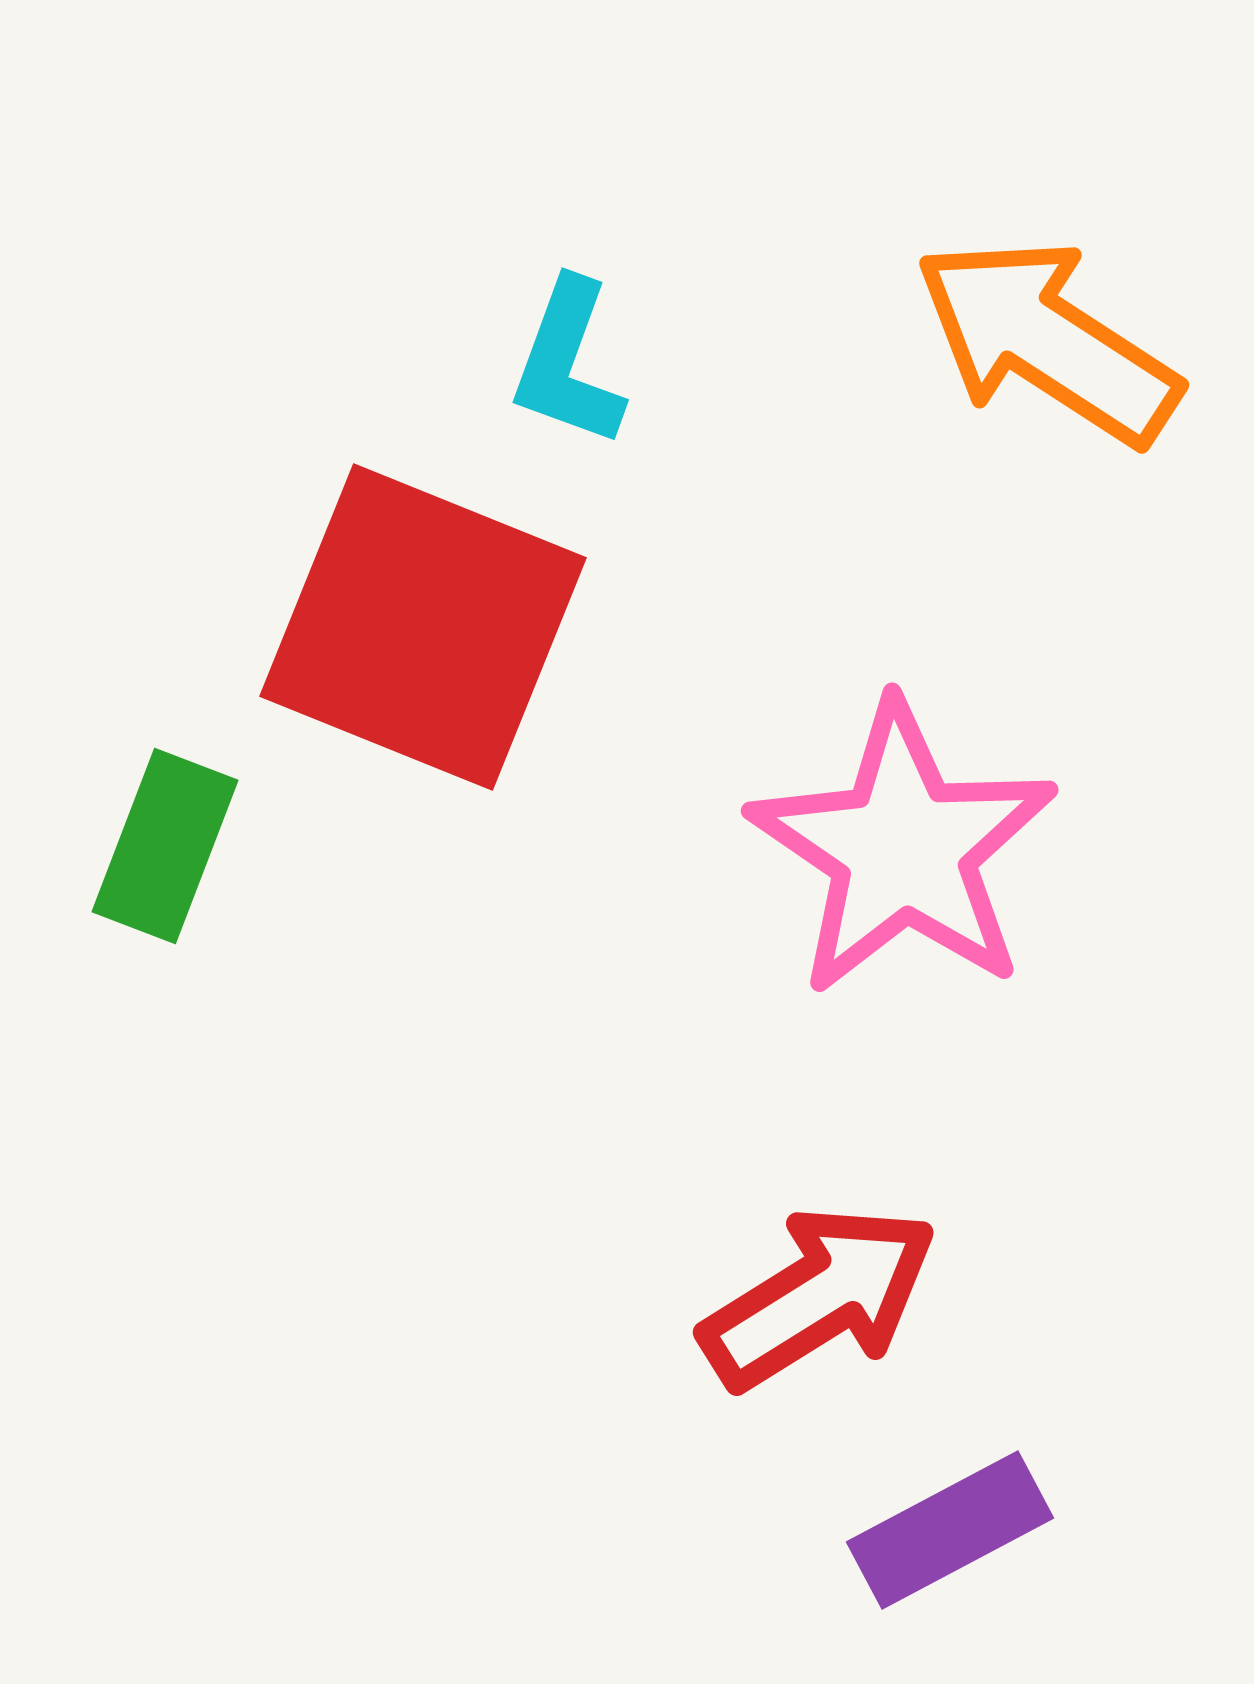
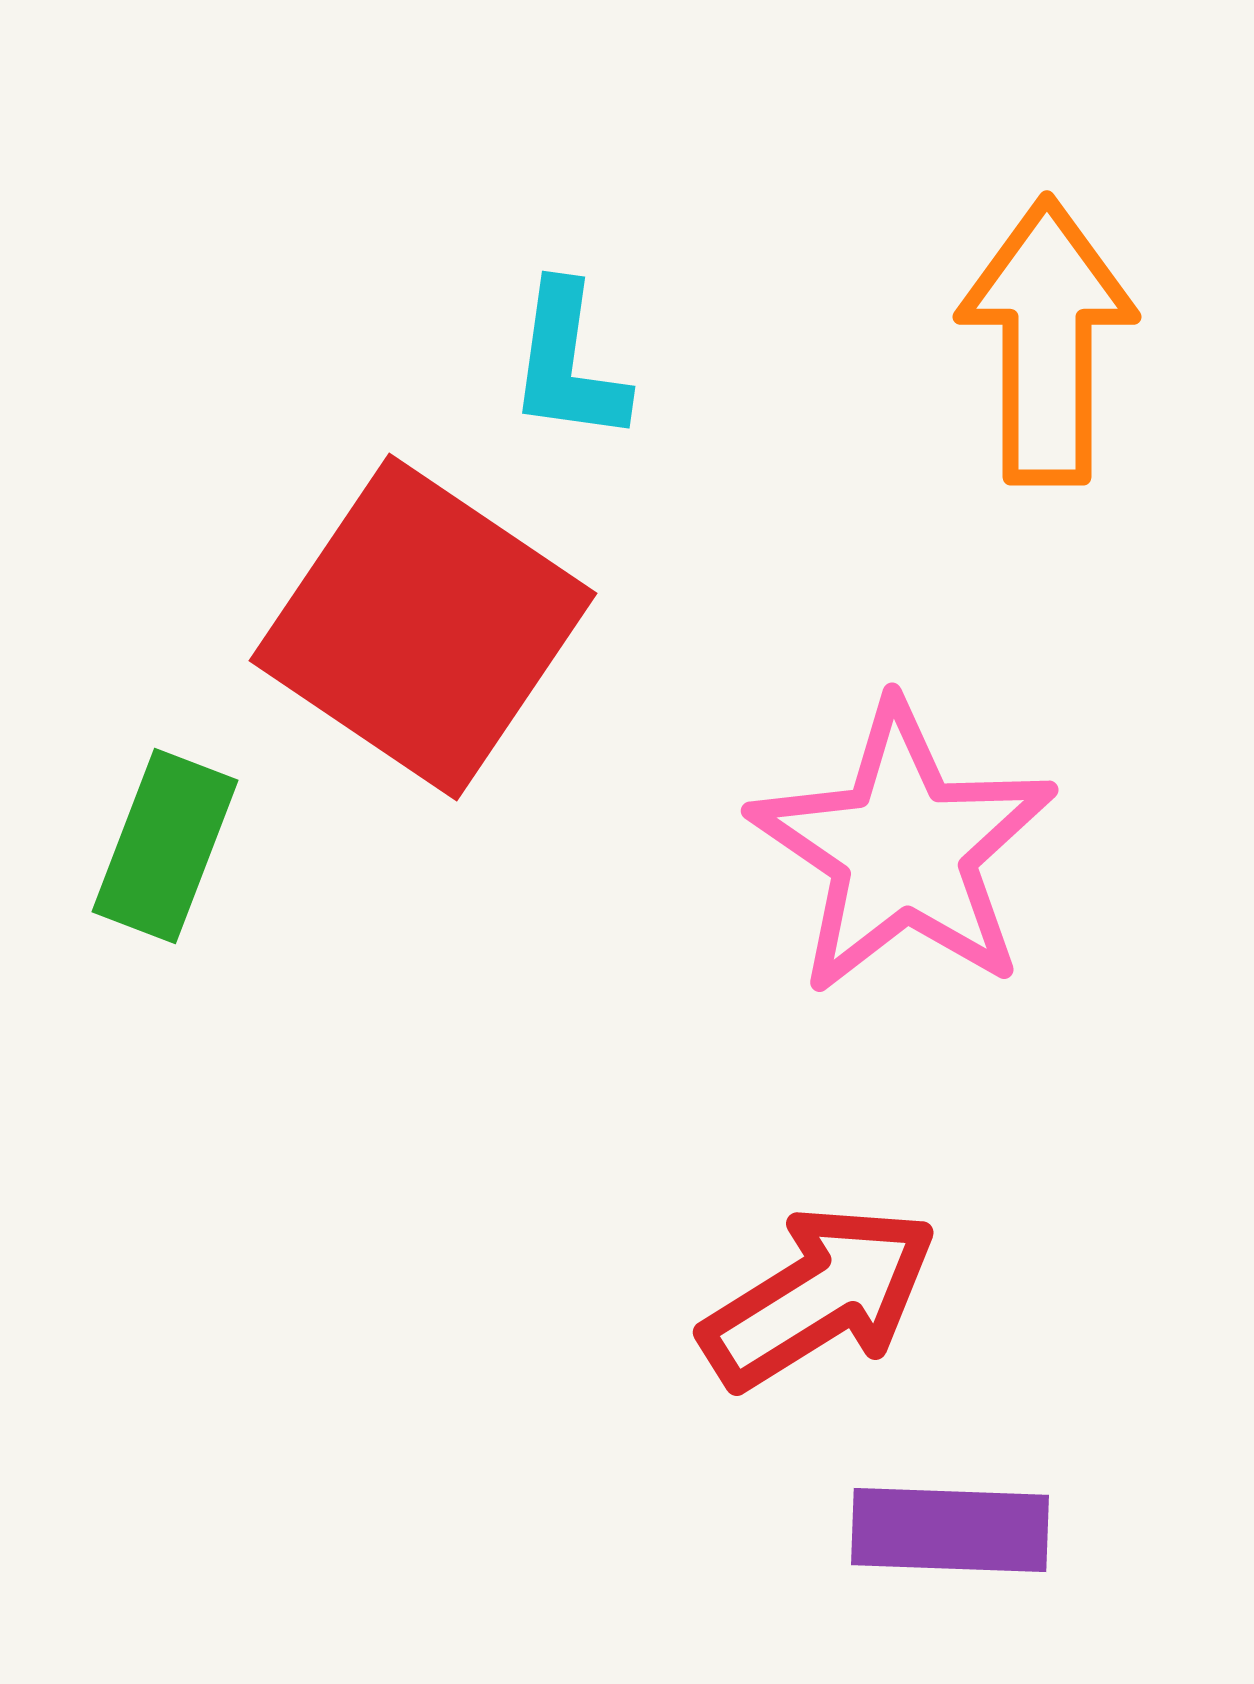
orange arrow: rotated 57 degrees clockwise
cyan L-shape: rotated 12 degrees counterclockwise
red square: rotated 12 degrees clockwise
purple rectangle: rotated 30 degrees clockwise
